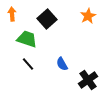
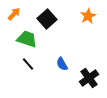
orange arrow: moved 2 px right; rotated 48 degrees clockwise
black cross: moved 1 px right, 2 px up
